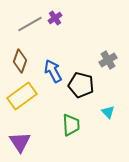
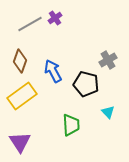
black pentagon: moved 5 px right, 1 px up
